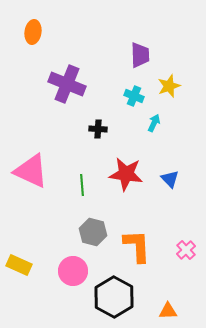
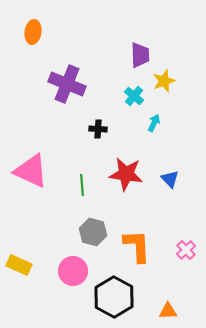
yellow star: moved 5 px left, 5 px up
cyan cross: rotated 18 degrees clockwise
